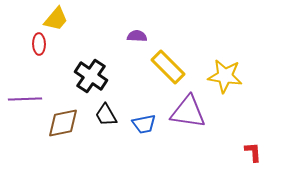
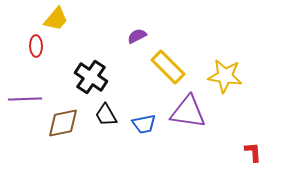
purple semicircle: rotated 30 degrees counterclockwise
red ellipse: moved 3 px left, 2 px down
black cross: moved 1 px down
